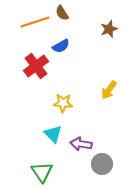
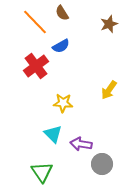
orange line: rotated 64 degrees clockwise
brown star: moved 5 px up
